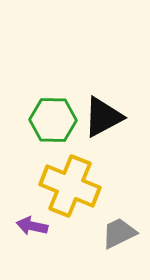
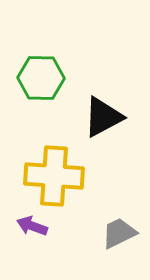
green hexagon: moved 12 px left, 42 px up
yellow cross: moved 16 px left, 10 px up; rotated 18 degrees counterclockwise
purple arrow: rotated 8 degrees clockwise
